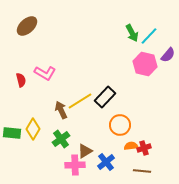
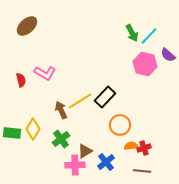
purple semicircle: rotated 91 degrees clockwise
